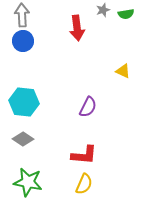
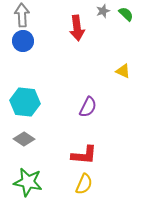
gray star: moved 1 px down
green semicircle: rotated 126 degrees counterclockwise
cyan hexagon: moved 1 px right
gray diamond: moved 1 px right
